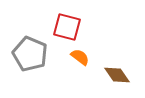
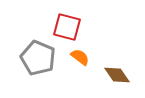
gray pentagon: moved 8 px right, 4 px down
